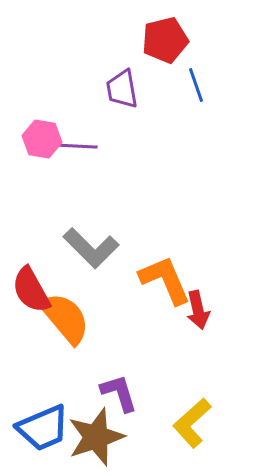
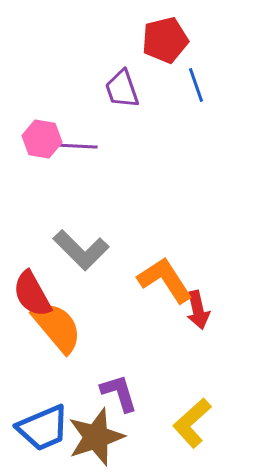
purple trapezoid: rotated 9 degrees counterclockwise
gray L-shape: moved 10 px left, 2 px down
orange L-shape: rotated 10 degrees counterclockwise
red semicircle: moved 1 px right, 4 px down
orange semicircle: moved 8 px left, 9 px down
